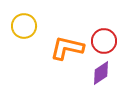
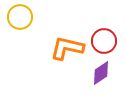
yellow circle: moved 4 px left, 9 px up
